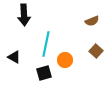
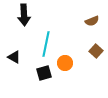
orange circle: moved 3 px down
